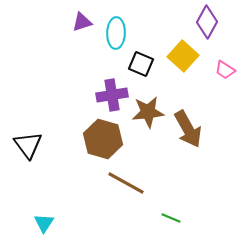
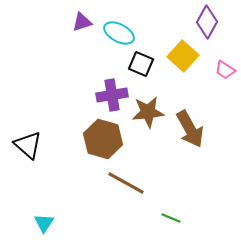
cyan ellipse: moved 3 px right; rotated 64 degrees counterclockwise
brown arrow: moved 2 px right
black triangle: rotated 12 degrees counterclockwise
